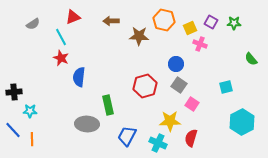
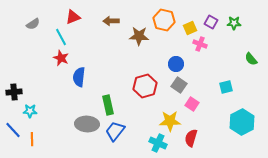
blue trapezoid: moved 12 px left, 5 px up; rotated 10 degrees clockwise
